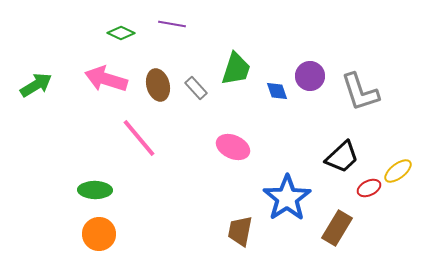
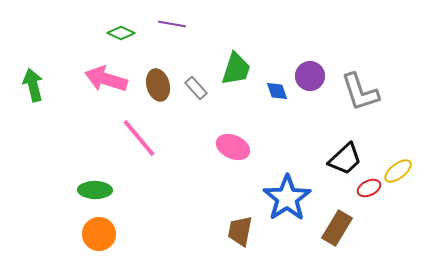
green arrow: moved 3 px left; rotated 72 degrees counterclockwise
black trapezoid: moved 3 px right, 2 px down
